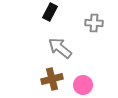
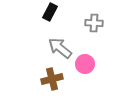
pink circle: moved 2 px right, 21 px up
